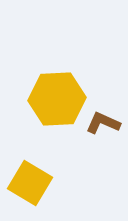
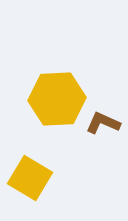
yellow square: moved 5 px up
